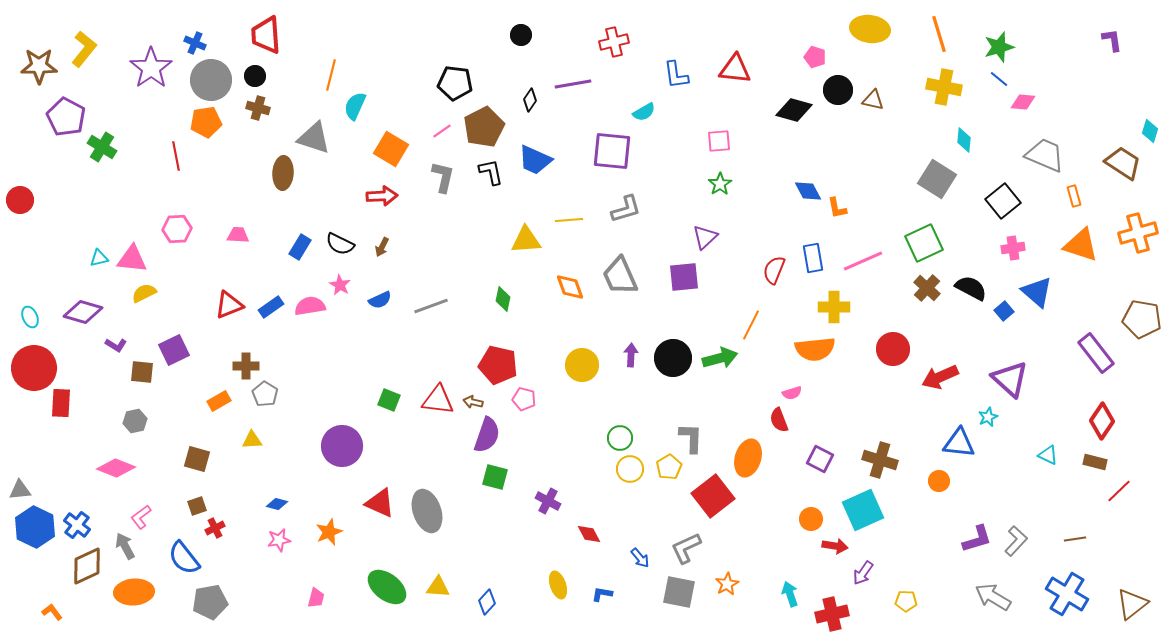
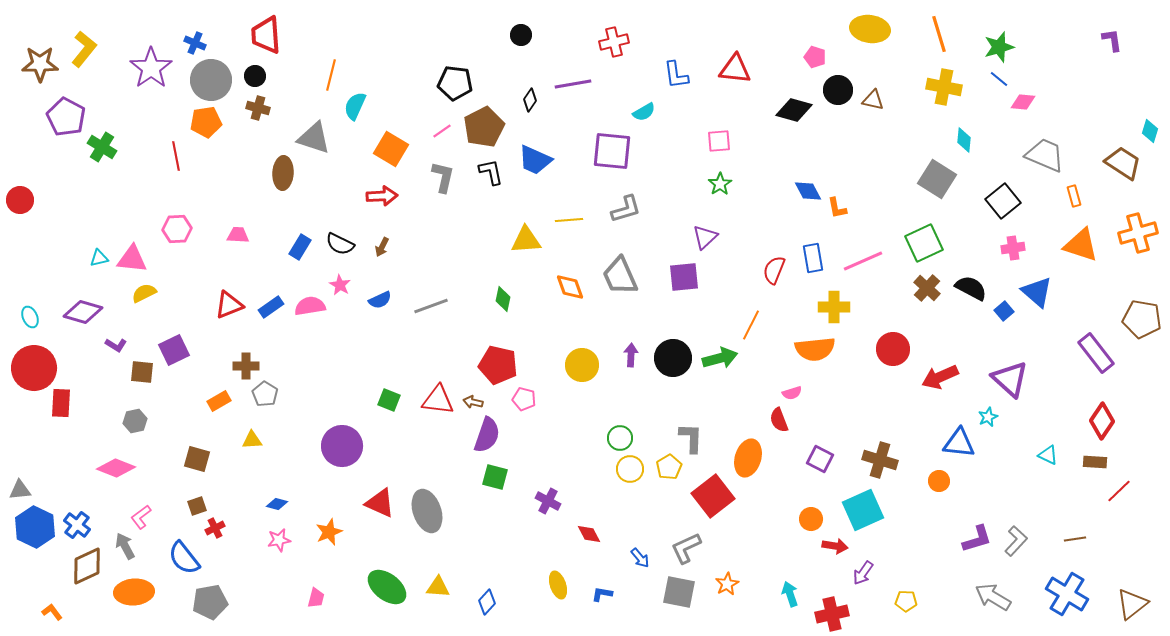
brown star at (39, 66): moved 1 px right, 2 px up
brown rectangle at (1095, 462): rotated 10 degrees counterclockwise
